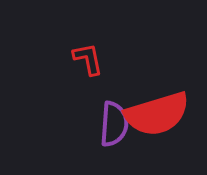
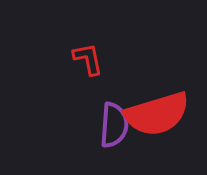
purple semicircle: moved 1 px down
